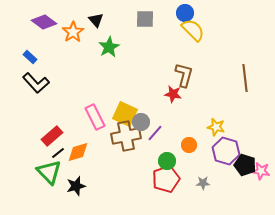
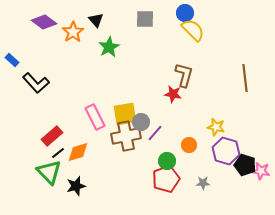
blue rectangle: moved 18 px left, 3 px down
yellow square: rotated 35 degrees counterclockwise
